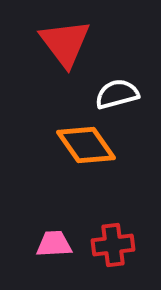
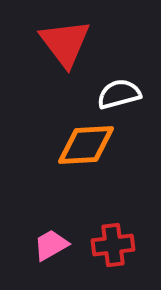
white semicircle: moved 2 px right
orange diamond: rotated 58 degrees counterclockwise
pink trapezoid: moved 3 px left, 1 px down; rotated 27 degrees counterclockwise
